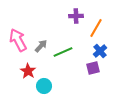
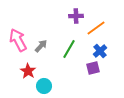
orange line: rotated 24 degrees clockwise
green line: moved 6 px right, 3 px up; rotated 36 degrees counterclockwise
